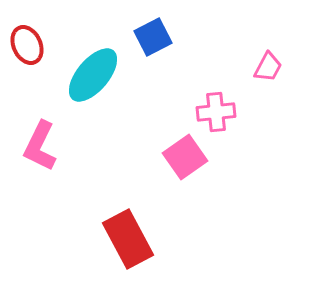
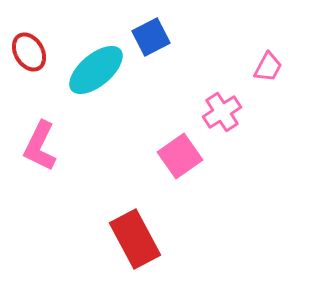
blue square: moved 2 px left
red ellipse: moved 2 px right, 7 px down; rotated 6 degrees counterclockwise
cyan ellipse: moved 3 px right, 5 px up; rotated 10 degrees clockwise
pink cross: moved 6 px right; rotated 27 degrees counterclockwise
pink square: moved 5 px left, 1 px up
red rectangle: moved 7 px right
